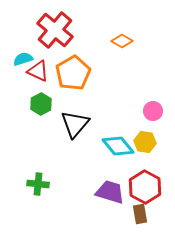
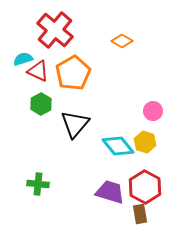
yellow hexagon: rotated 10 degrees clockwise
